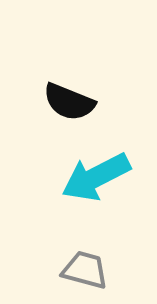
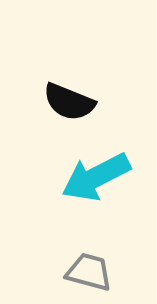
gray trapezoid: moved 4 px right, 2 px down
